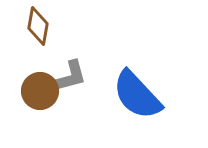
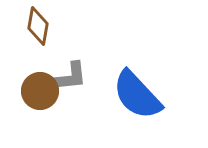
gray L-shape: rotated 9 degrees clockwise
